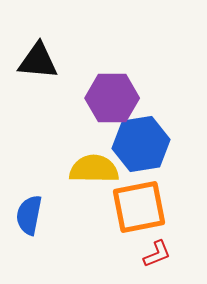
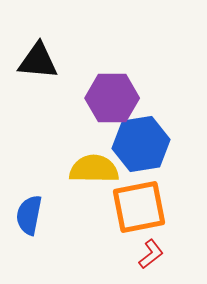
red L-shape: moved 6 px left; rotated 16 degrees counterclockwise
